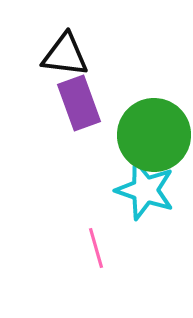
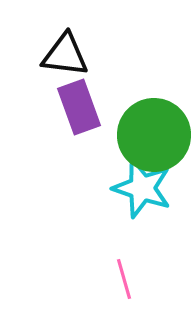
purple rectangle: moved 4 px down
cyan star: moved 3 px left, 2 px up
pink line: moved 28 px right, 31 px down
